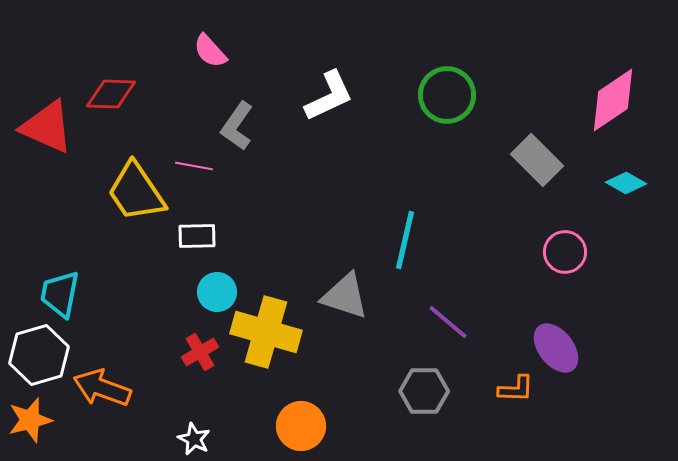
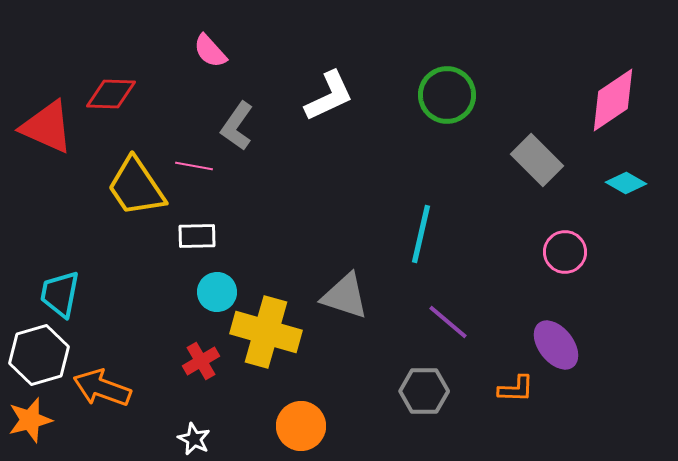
yellow trapezoid: moved 5 px up
cyan line: moved 16 px right, 6 px up
purple ellipse: moved 3 px up
red cross: moved 1 px right, 9 px down
